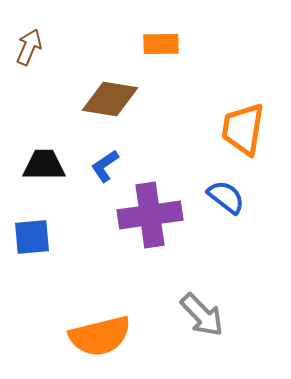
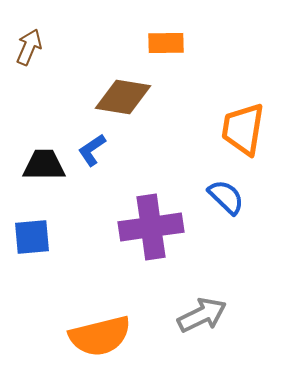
orange rectangle: moved 5 px right, 1 px up
brown diamond: moved 13 px right, 2 px up
blue L-shape: moved 13 px left, 16 px up
blue semicircle: rotated 6 degrees clockwise
purple cross: moved 1 px right, 12 px down
gray arrow: rotated 72 degrees counterclockwise
